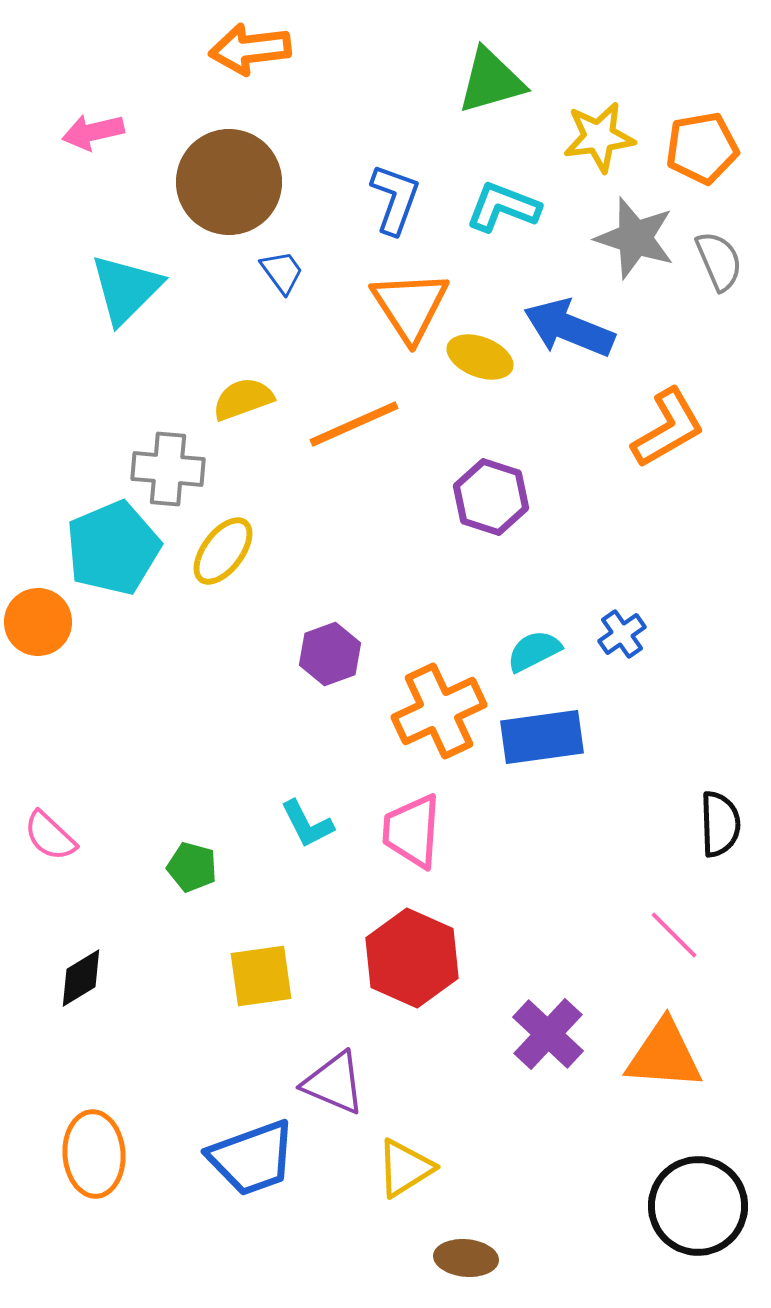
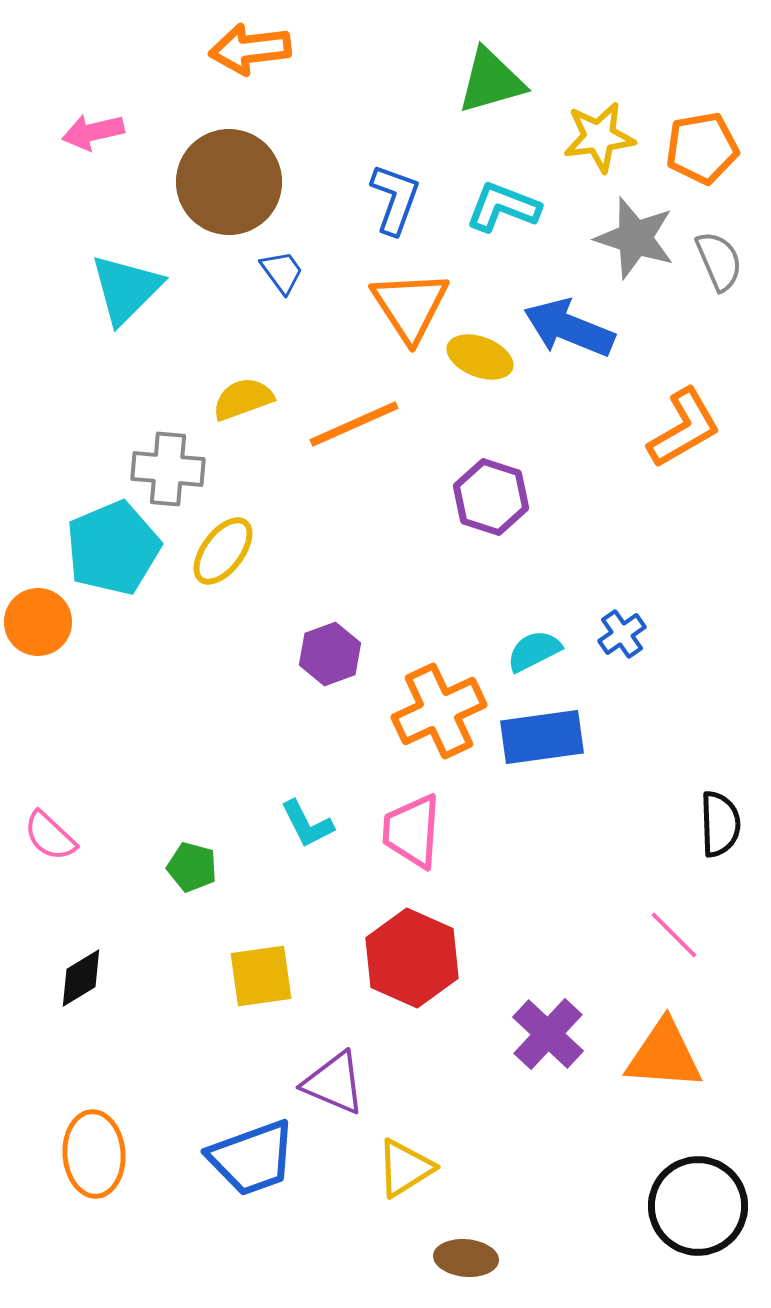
orange L-shape at (668, 428): moved 16 px right
